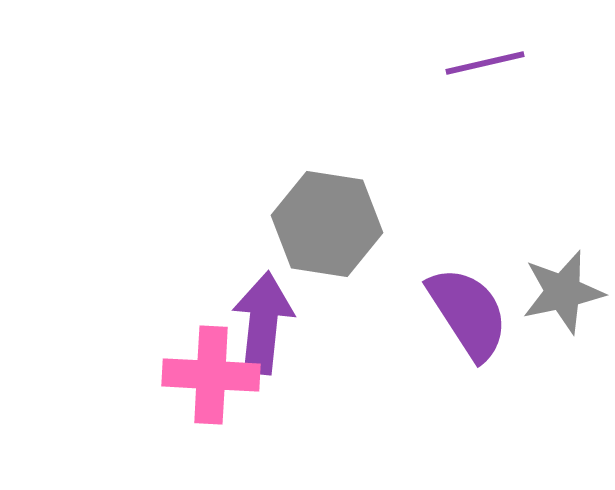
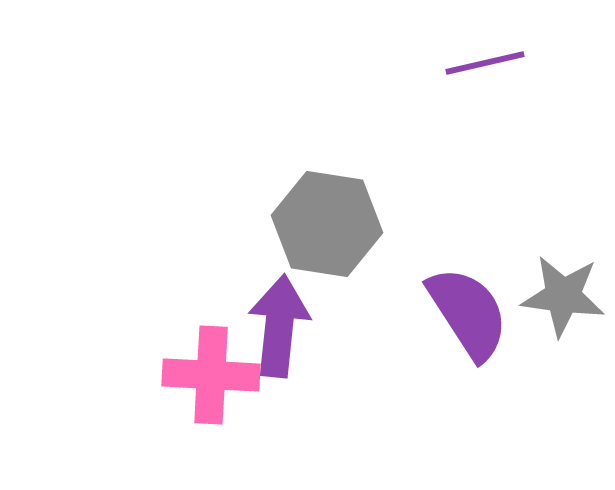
gray star: moved 4 px down; rotated 20 degrees clockwise
purple arrow: moved 16 px right, 3 px down
